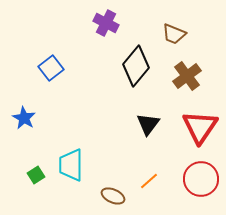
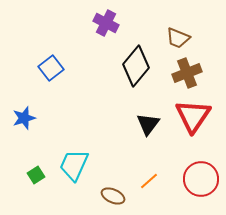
brown trapezoid: moved 4 px right, 4 px down
brown cross: moved 3 px up; rotated 16 degrees clockwise
blue star: rotated 25 degrees clockwise
red triangle: moved 7 px left, 11 px up
cyan trapezoid: moved 3 px right; rotated 24 degrees clockwise
